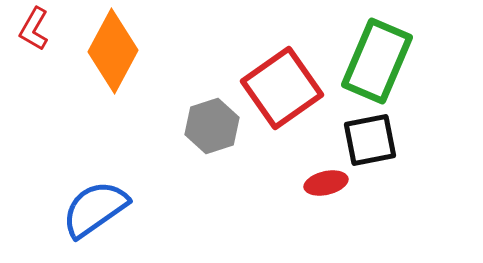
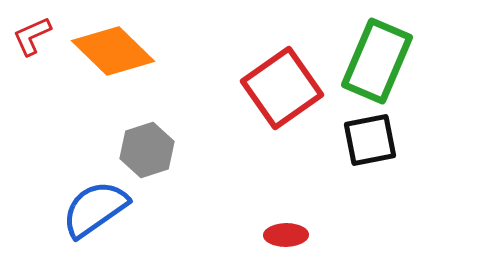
red L-shape: moved 2 px left, 7 px down; rotated 36 degrees clockwise
orange diamond: rotated 74 degrees counterclockwise
gray hexagon: moved 65 px left, 24 px down
red ellipse: moved 40 px left, 52 px down; rotated 12 degrees clockwise
